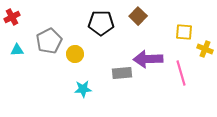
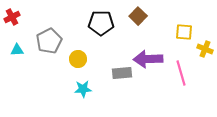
yellow circle: moved 3 px right, 5 px down
